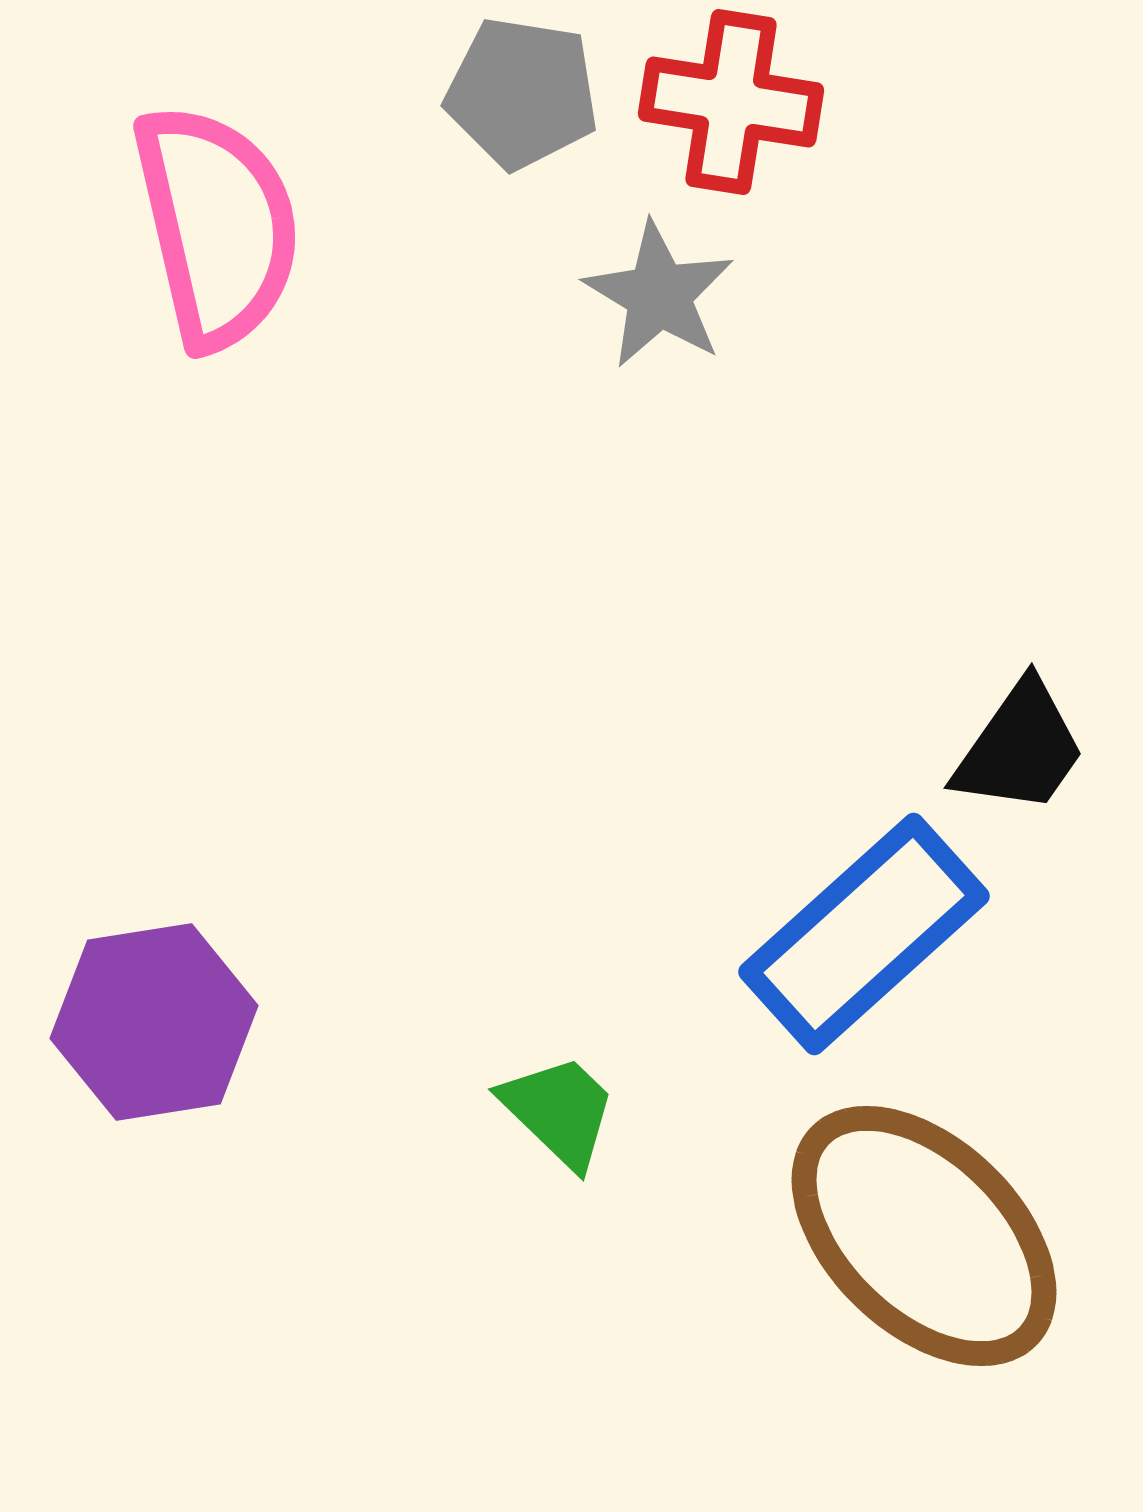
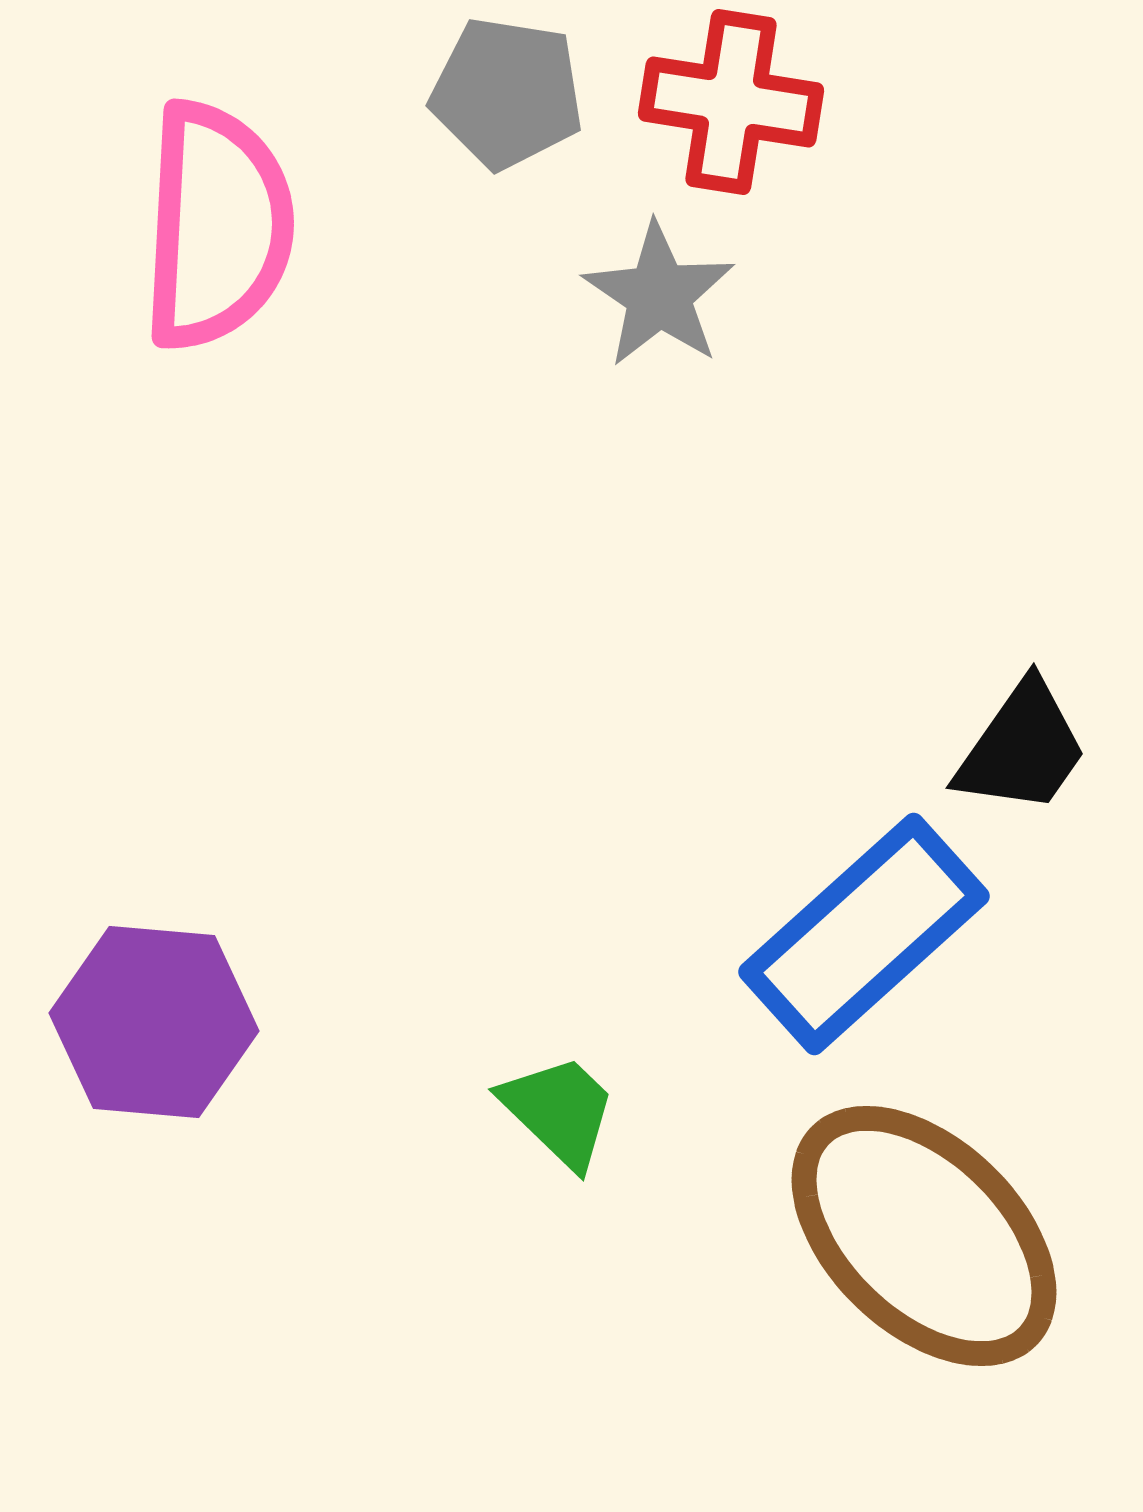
gray pentagon: moved 15 px left
pink semicircle: rotated 16 degrees clockwise
gray star: rotated 3 degrees clockwise
black trapezoid: moved 2 px right
purple hexagon: rotated 14 degrees clockwise
